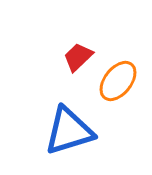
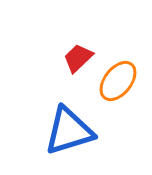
red trapezoid: moved 1 px down
